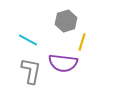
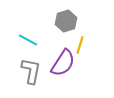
yellow line: moved 2 px left, 3 px down
purple semicircle: rotated 64 degrees counterclockwise
